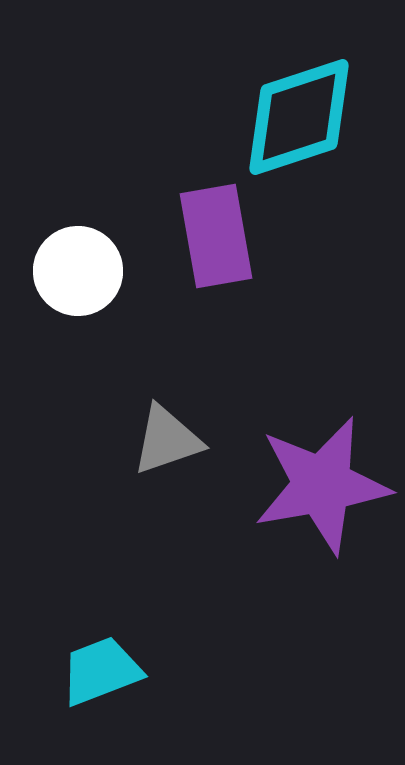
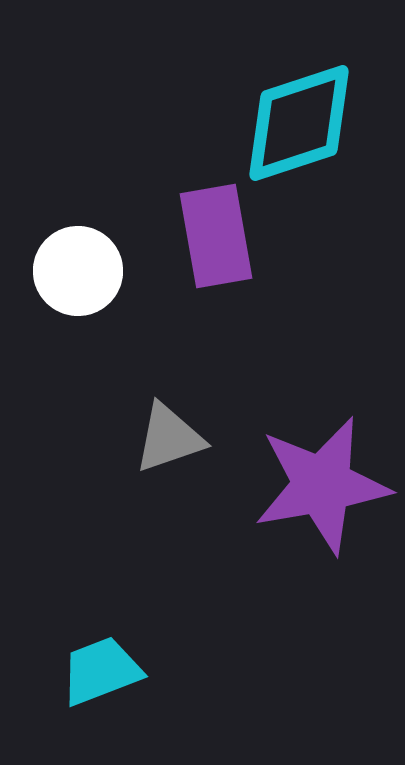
cyan diamond: moved 6 px down
gray triangle: moved 2 px right, 2 px up
